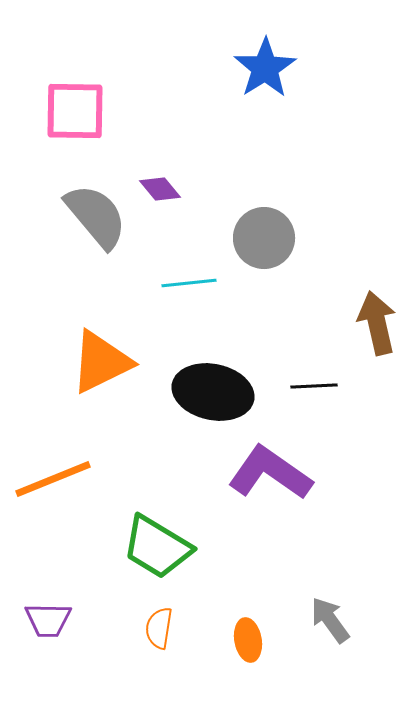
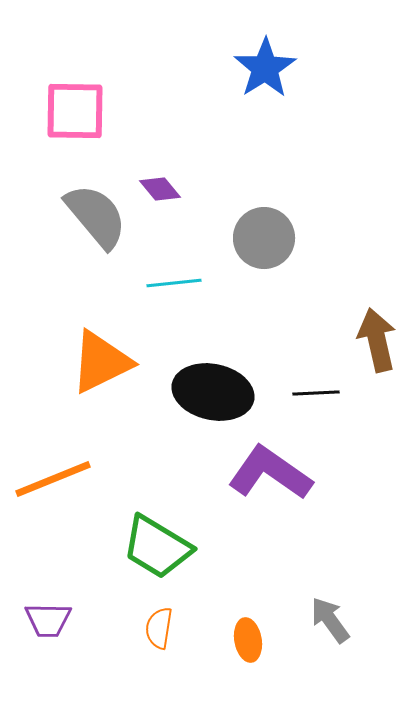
cyan line: moved 15 px left
brown arrow: moved 17 px down
black line: moved 2 px right, 7 px down
